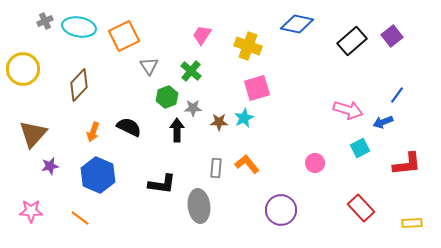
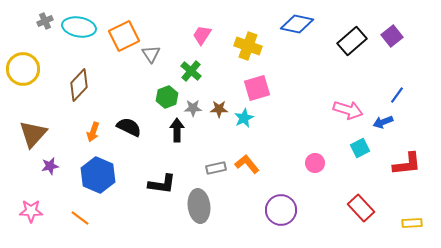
gray triangle: moved 2 px right, 12 px up
brown star: moved 13 px up
gray rectangle: rotated 72 degrees clockwise
